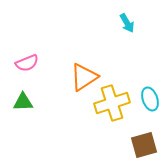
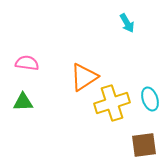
pink semicircle: rotated 150 degrees counterclockwise
brown square: rotated 8 degrees clockwise
